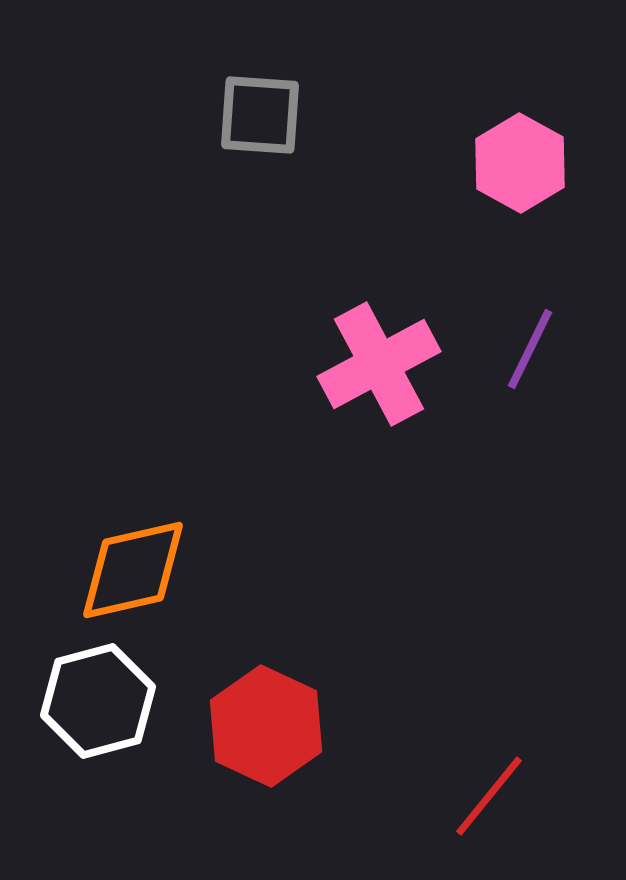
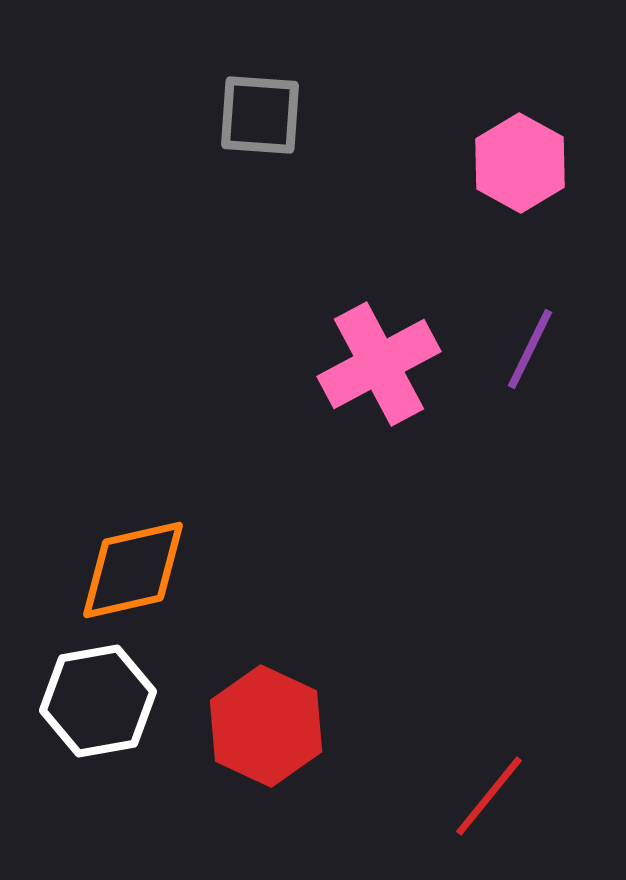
white hexagon: rotated 5 degrees clockwise
